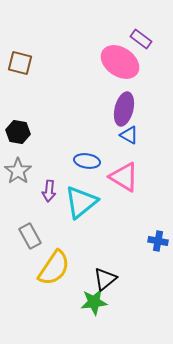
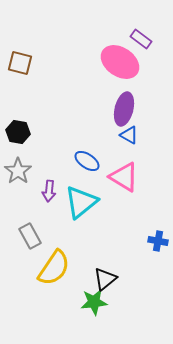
blue ellipse: rotated 25 degrees clockwise
